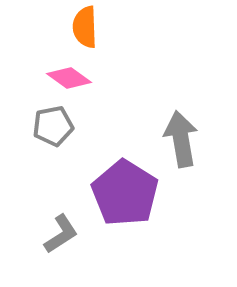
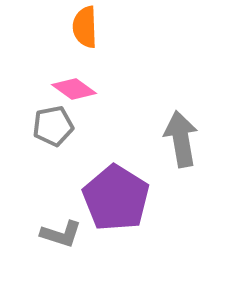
pink diamond: moved 5 px right, 11 px down
purple pentagon: moved 9 px left, 5 px down
gray L-shape: rotated 51 degrees clockwise
